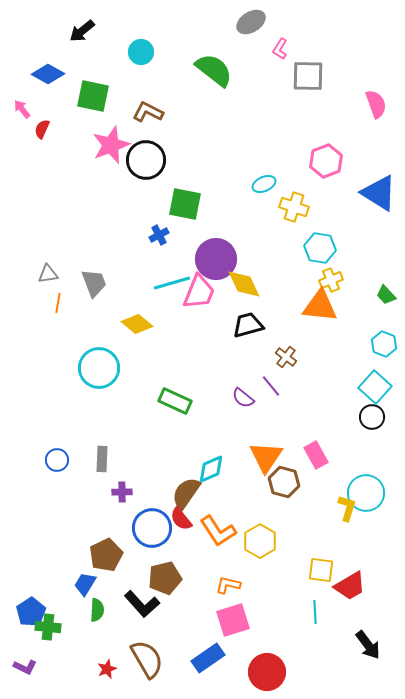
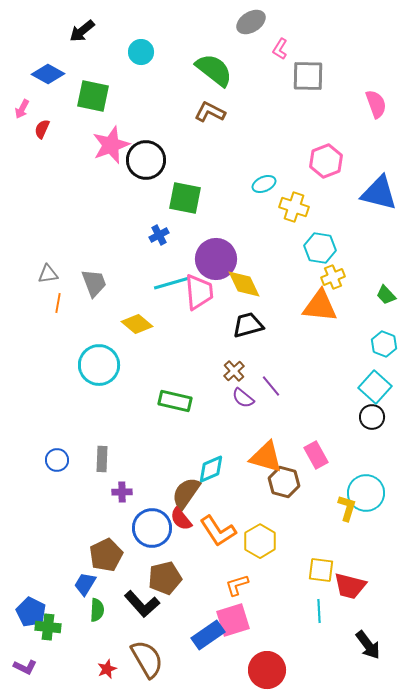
pink arrow at (22, 109): rotated 114 degrees counterclockwise
brown L-shape at (148, 112): moved 62 px right
blue triangle at (379, 193): rotated 18 degrees counterclockwise
green square at (185, 204): moved 6 px up
yellow cross at (331, 280): moved 2 px right, 3 px up
pink trapezoid at (199, 292): rotated 27 degrees counterclockwise
brown cross at (286, 357): moved 52 px left, 14 px down; rotated 10 degrees clockwise
cyan circle at (99, 368): moved 3 px up
green rectangle at (175, 401): rotated 12 degrees counterclockwise
orange triangle at (266, 457): rotated 48 degrees counterclockwise
orange L-shape at (228, 585): moved 9 px right; rotated 30 degrees counterclockwise
red trapezoid at (350, 586): rotated 44 degrees clockwise
blue pentagon at (31, 612): rotated 12 degrees counterclockwise
cyan line at (315, 612): moved 4 px right, 1 px up
blue rectangle at (208, 658): moved 23 px up
red circle at (267, 672): moved 2 px up
